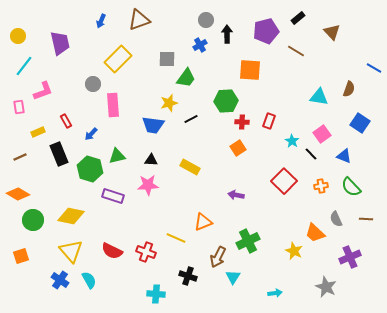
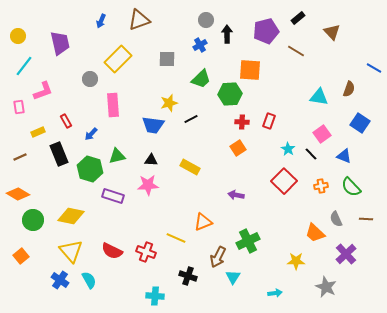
green trapezoid at (186, 78): moved 15 px right, 1 px down; rotated 10 degrees clockwise
gray circle at (93, 84): moved 3 px left, 5 px up
green hexagon at (226, 101): moved 4 px right, 7 px up
cyan star at (292, 141): moved 4 px left, 8 px down
yellow star at (294, 251): moved 2 px right, 10 px down; rotated 24 degrees counterclockwise
orange square at (21, 256): rotated 21 degrees counterclockwise
purple cross at (350, 257): moved 4 px left, 3 px up; rotated 20 degrees counterclockwise
cyan cross at (156, 294): moved 1 px left, 2 px down
